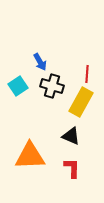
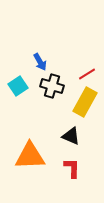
red line: rotated 54 degrees clockwise
yellow rectangle: moved 4 px right
